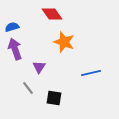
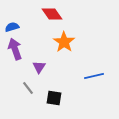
orange star: rotated 15 degrees clockwise
blue line: moved 3 px right, 3 px down
